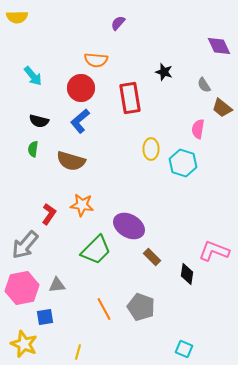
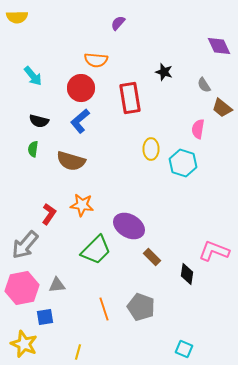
orange line: rotated 10 degrees clockwise
